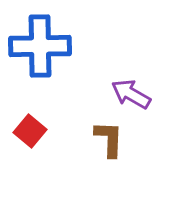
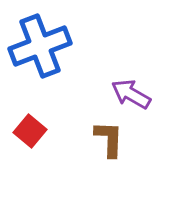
blue cross: rotated 20 degrees counterclockwise
